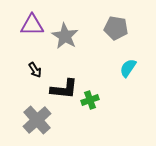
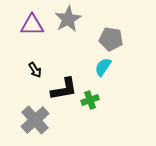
gray pentagon: moved 5 px left, 11 px down
gray star: moved 3 px right, 17 px up; rotated 12 degrees clockwise
cyan semicircle: moved 25 px left, 1 px up
black L-shape: rotated 16 degrees counterclockwise
gray cross: moved 2 px left
